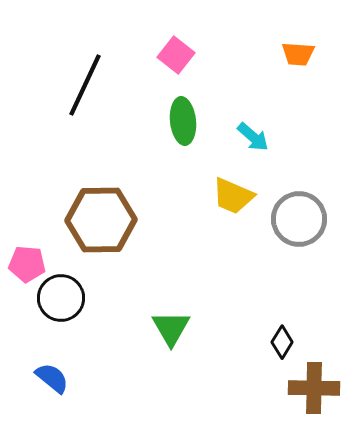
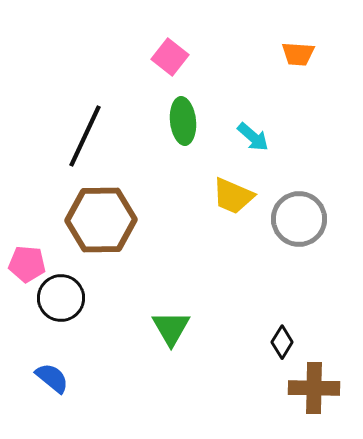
pink square: moved 6 px left, 2 px down
black line: moved 51 px down
